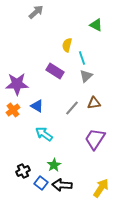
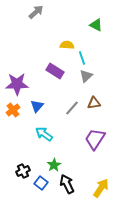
yellow semicircle: rotated 80 degrees clockwise
blue triangle: rotated 40 degrees clockwise
black arrow: moved 5 px right, 1 px up; rotated 60 degrees clockwise
